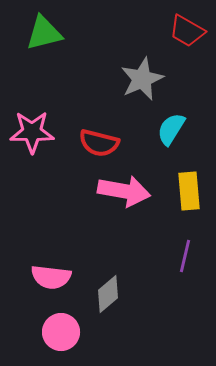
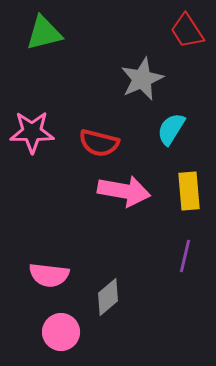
red trapezoid: rotated 27 degrees clockwise
pink semicircle: moved 2 px left, 2 px up
gray diamond: moved 3 px down
